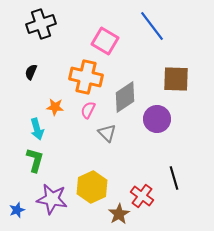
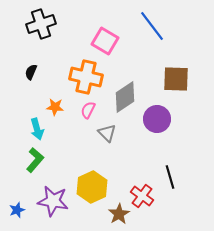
green L-shape: rotated 25 degrees clockwise
black line: moved 4 px left, 1 px up
purple star: moved 1 px right, 2 px down
